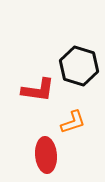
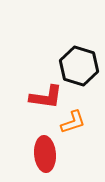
red L-shape: moved 8 px right, 7 px down
red ellipse: moved 1 px left, 1 px up
